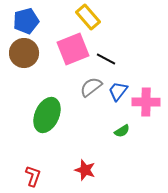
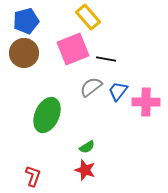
black line: rotated 18 degrees counterclockwise
green semicircle: moved 35 px left, 16 px down
